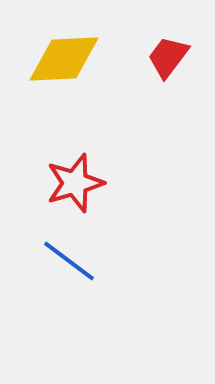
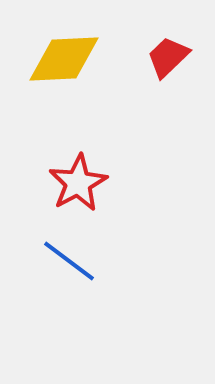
red trapezoid: rotated 9 degrees clockwise
red star: moved 3 px right; rotated 12 degrees counterclockwise
